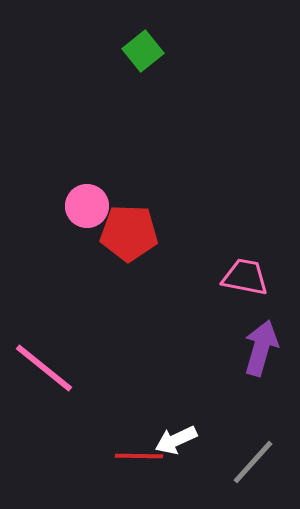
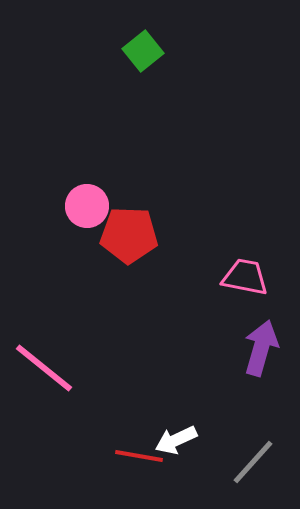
red pentagon: moved 2 px down
red line: rotated 9 degrees clockwise
